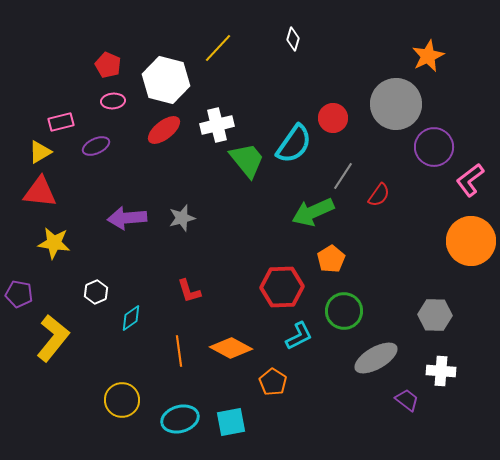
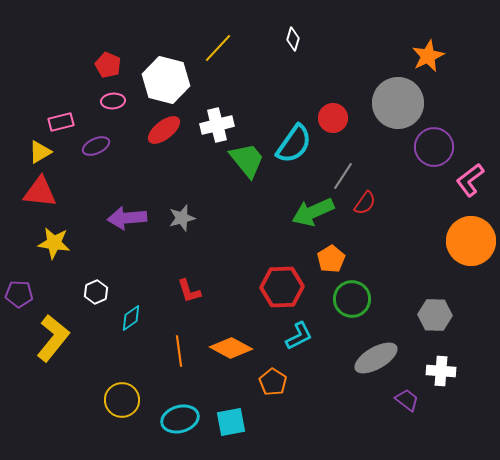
gray circle at (396, 104): moved 2 px right, 1 px up
red semicircle at (379, 195): moved 14 px left, 8 px down
purple pentagon at (19, 294): rotated 8 degrees counterclockwise
green circle at (344, 311): moved 8 px right, 12 px up
